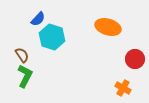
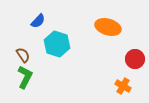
blue semicircle: moved 2 px down
cyan hexagon: moved 5 px right, 7 px down
brown semicircle: moved 1 px right
green L-shape: moved 1 px down
orange cross: moved 2 px up
